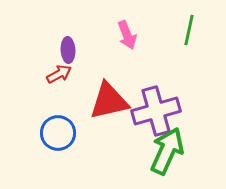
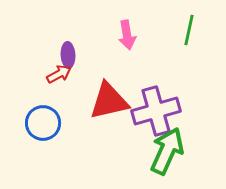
pink arrow: rotated 12 degrees clockwise
purple ellipse: moved 5 px down
blue circle: moved 15 px left, 10 px up
